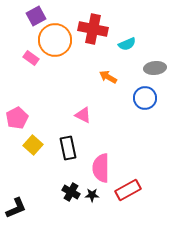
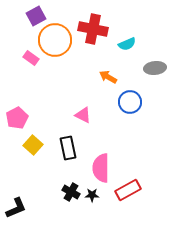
blue circle: moved 15 px left, 4 px down
